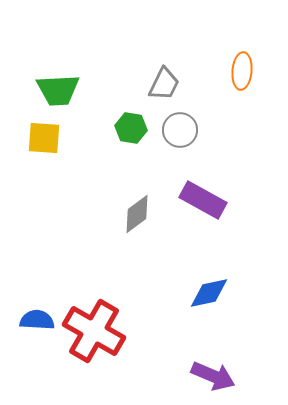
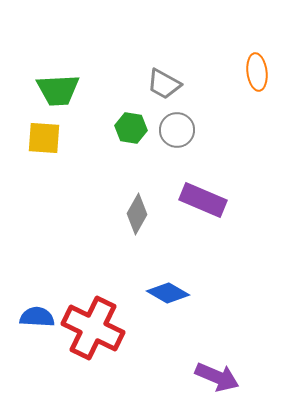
orange ellipse: moved 15 px right, 1 px down; rotated 12 degrees counterclockwise
gray trapezoid: rotated 93 degrees clockwise
gray circle: moved 3 px left
purple rectangle: rotated 6 degrees counterclockwise
gray diamond: rotated 24 degrees counterclockwise
blue diamond: moved 41 px left; rotated 42 degrees clockwise
blue semicircle: moved 3 px up
red cross: moved 1 px left, 3 px up; rotated 4 degrees counterclockwise
purple arrow: moved 4 px right, 1 px down
